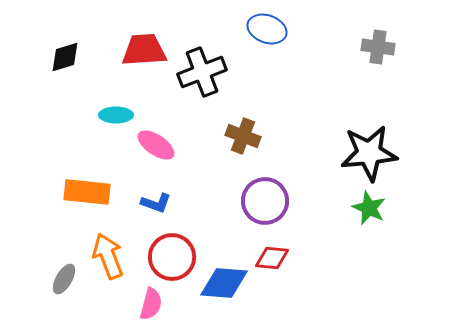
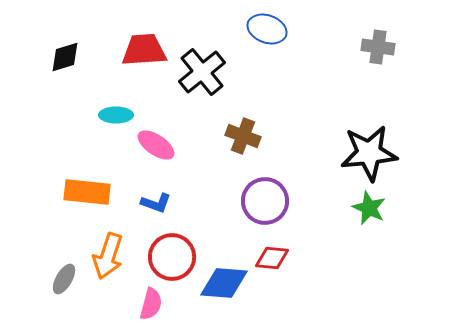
black cross: rotated 18 degrees counterclockwise
orange arrow: rotated 141 degrees counterclockwise
